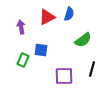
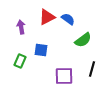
blue semicircle: moved 1 px left, 5 px down; rotated 72 degrees counterclockwise
green rectangle: moved 3 px left, 1 px down
